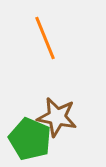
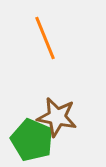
green pentagon: moved 2 px right, 1 px down
